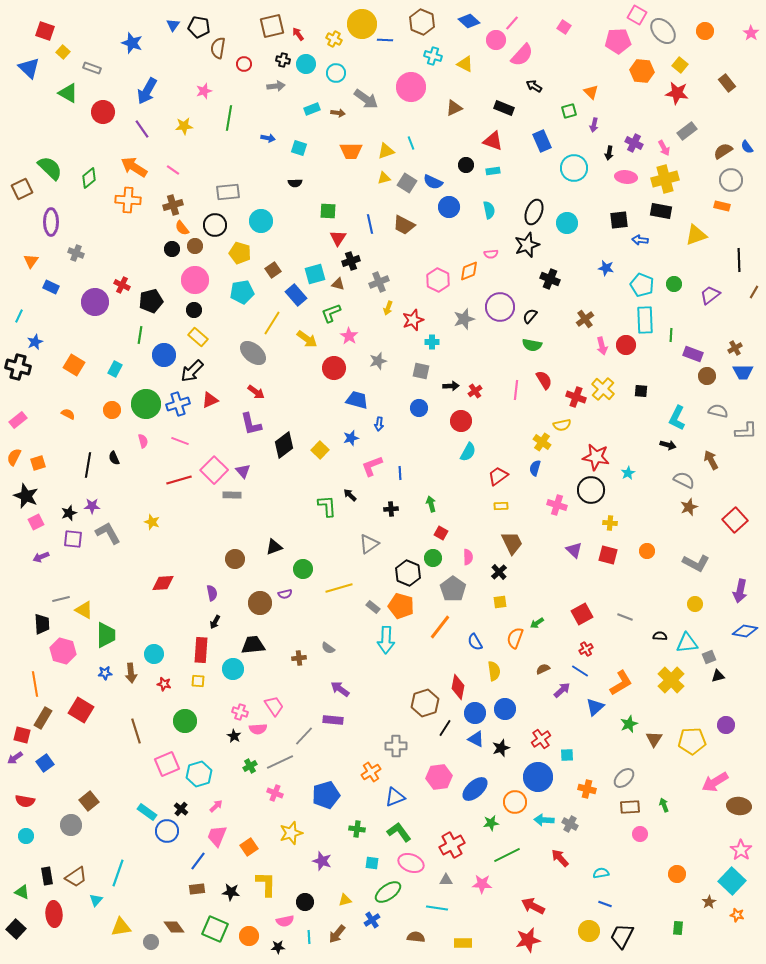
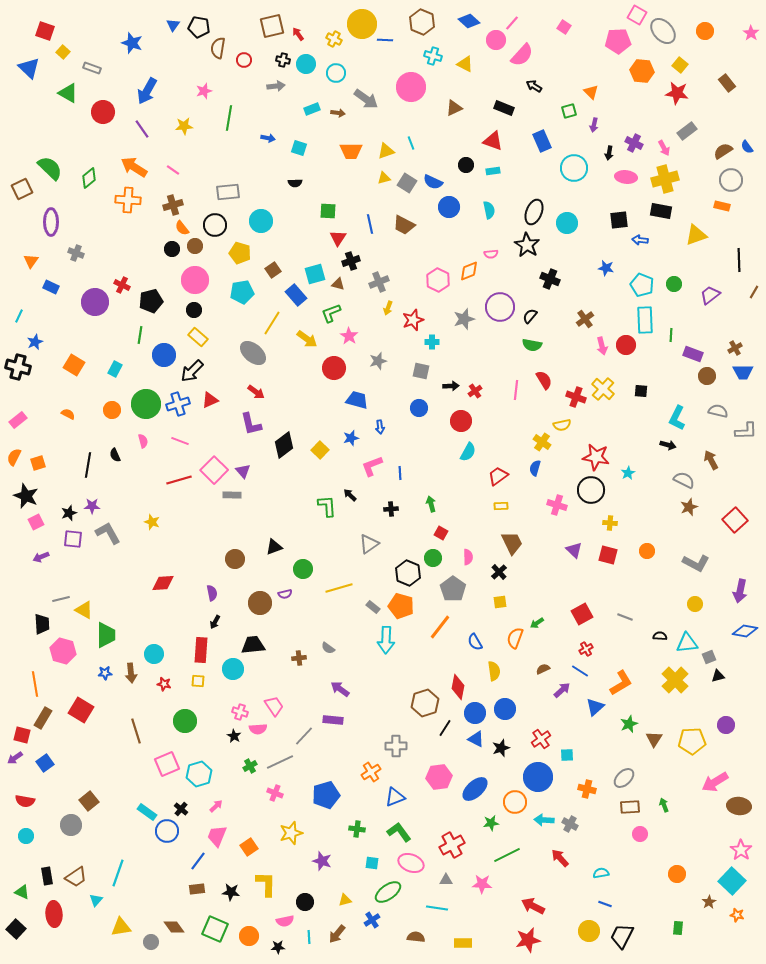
red circle at (244, 64): moved 4 px up
black star at (527, 245): rotated 20 degrees counterclockwise
blue arrow at (379, 424): moved 1 px right, 3 px down; rotated 16 degrees counterclockwise
black semicircle at (114, 458): moved 1 px right, 3 px up
yellow cross at (671, 680): moved 4 px right
